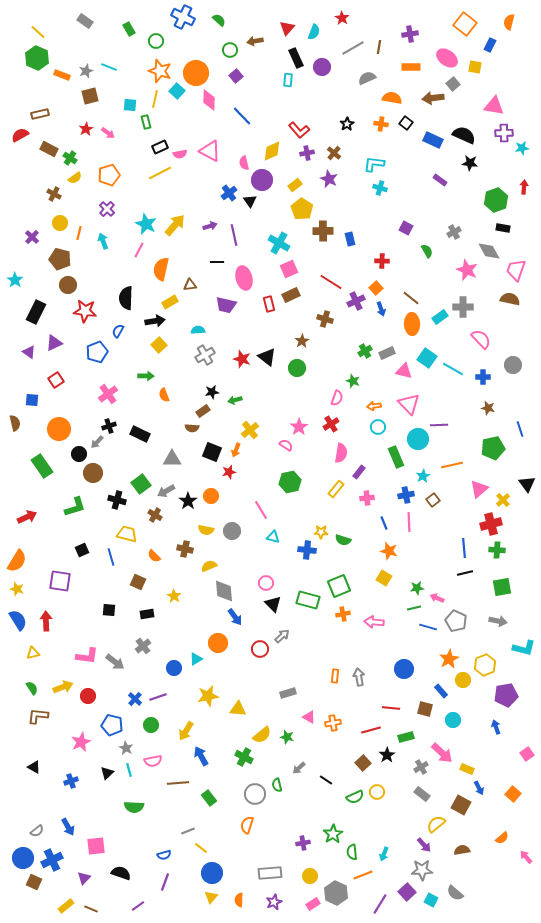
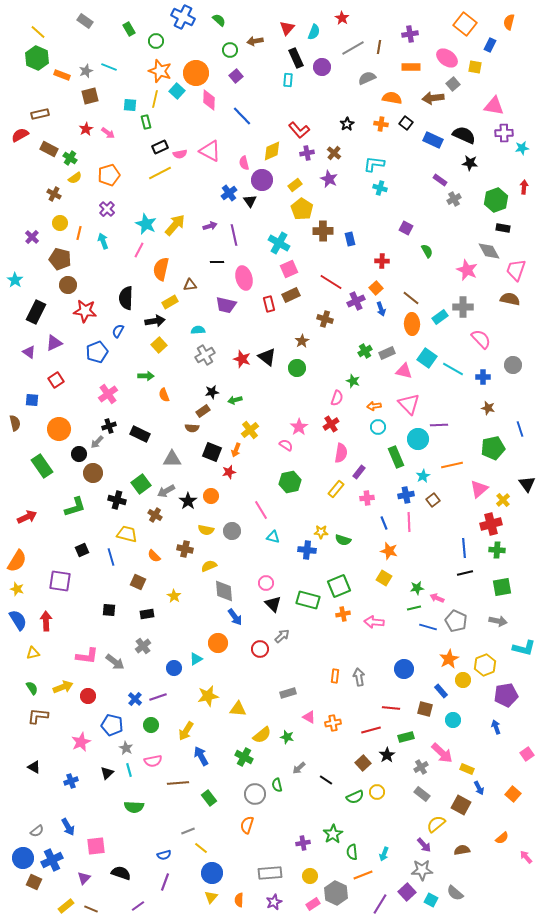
gray cross at (454, 232): moved 33 px up
